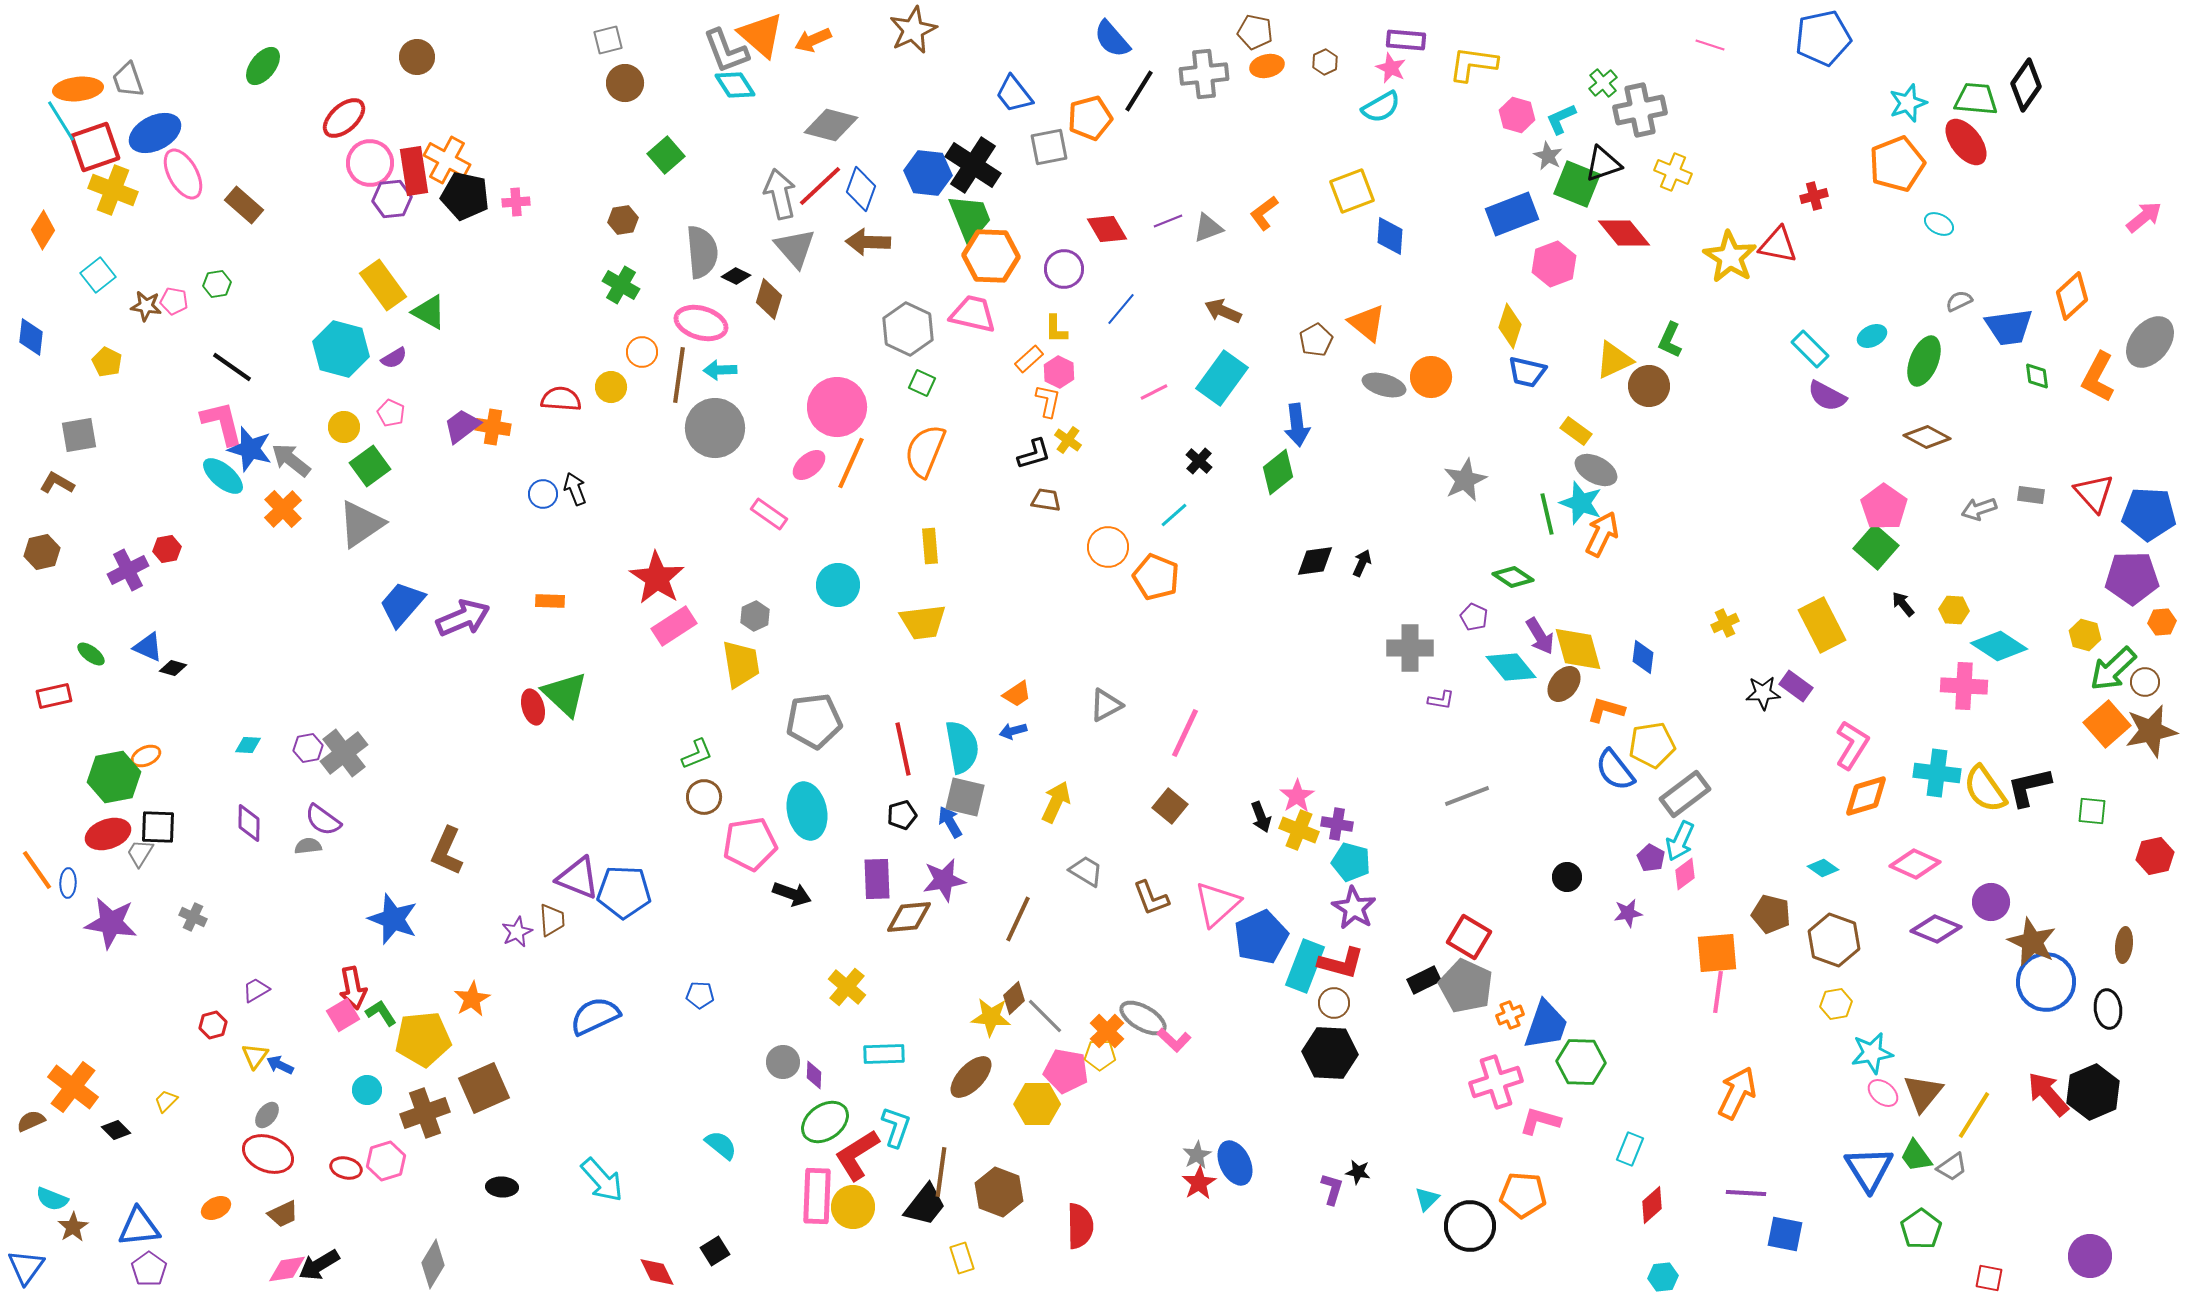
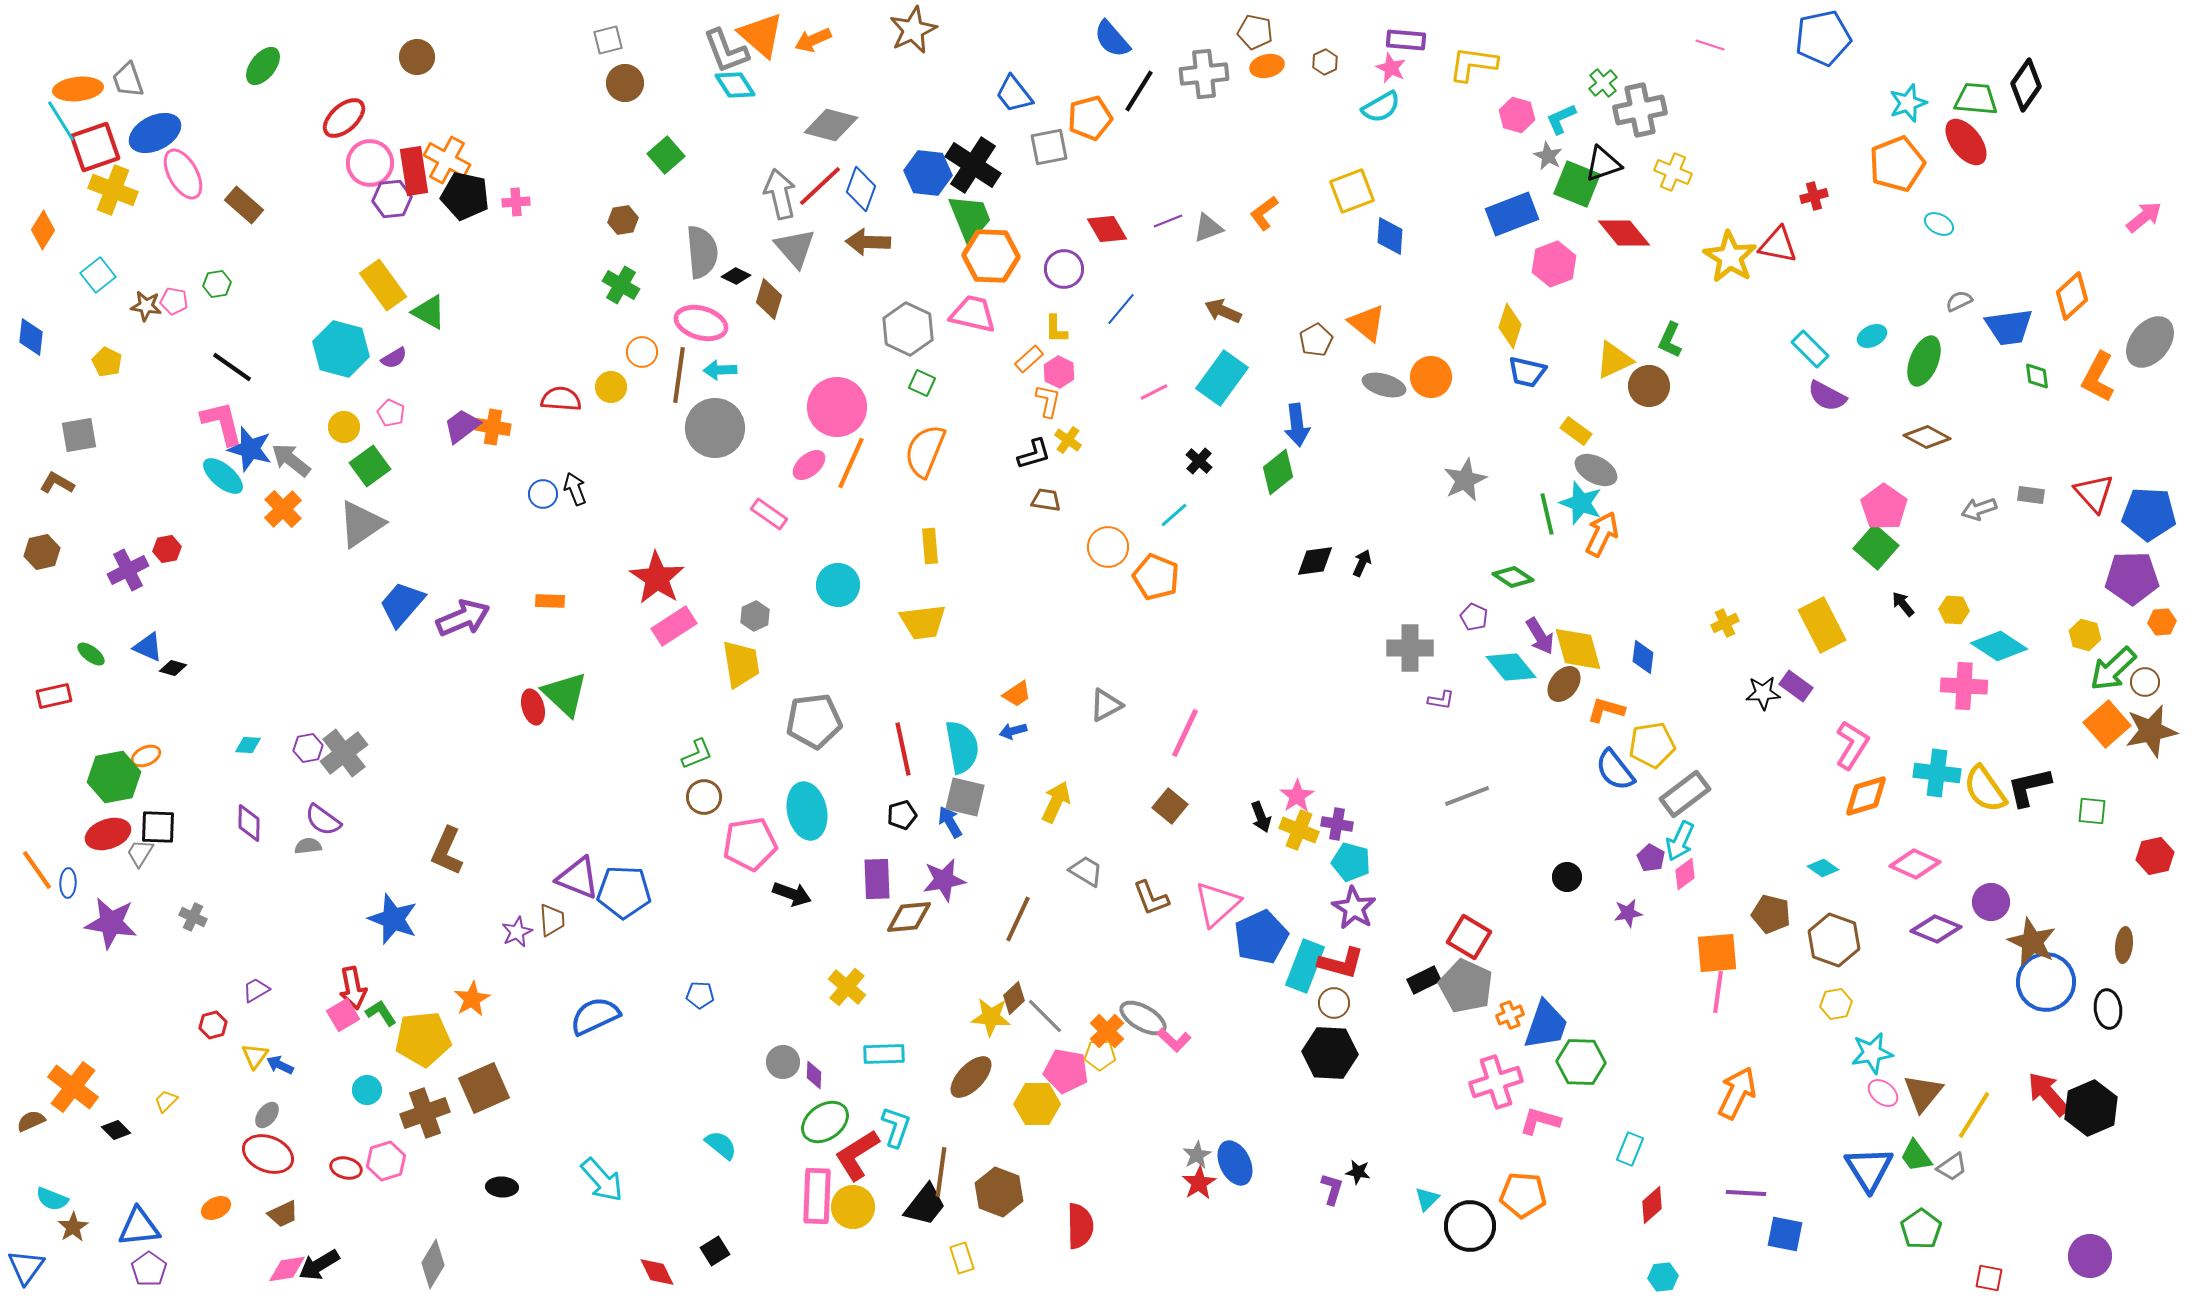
black hexagon at (2093, 1092): moved 2 px left, 16 px down
